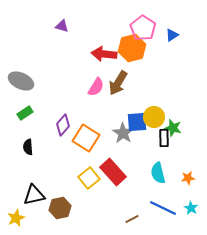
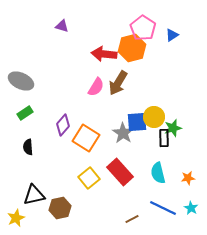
green star: rotated 30 degrees counterclockwise
red rectangle: moved 7 px right
